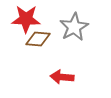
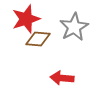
red star: rotated 20 degrees counterclockwise
red arrow: moved 1 px down
